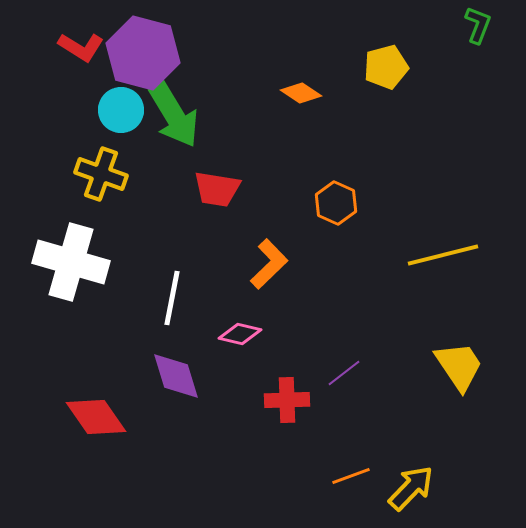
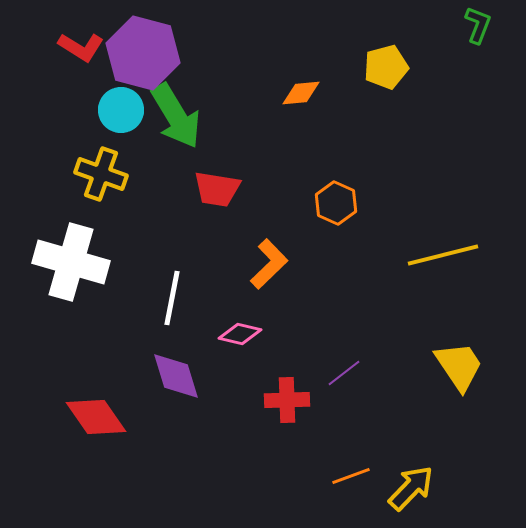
orange diamond: rotated 39 degrees counterclockwise
green arrow: moved 2 px right, 1 px down
